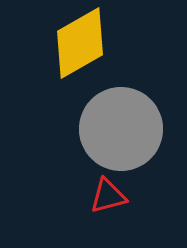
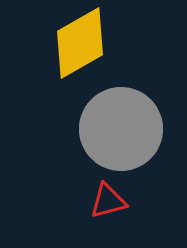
red triangle: moved 5 px down
